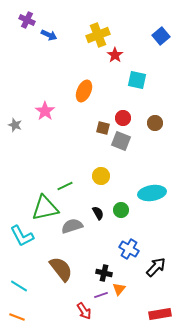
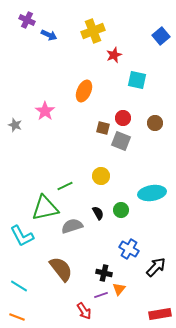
yellow cross: moved 5 px left, 4 px up
red star: moved 1 px left; rotated 14 degrees clockwise
